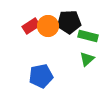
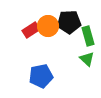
red rectangle: moved 4 px down
green rectangle: rotated 60 degrees clockwise
green triangle: rotated 35 degrees counterclockwise
